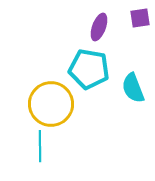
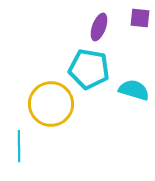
purple square: rotated 15 degrees clockwise
cyan semicircle: moved 1 px right, 2 px down; rotated 128 degrees clockwise
cyan line: moved 21 px left
